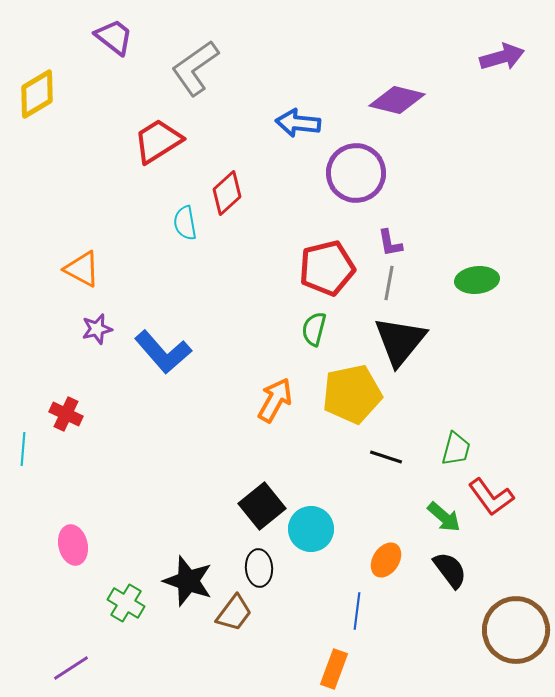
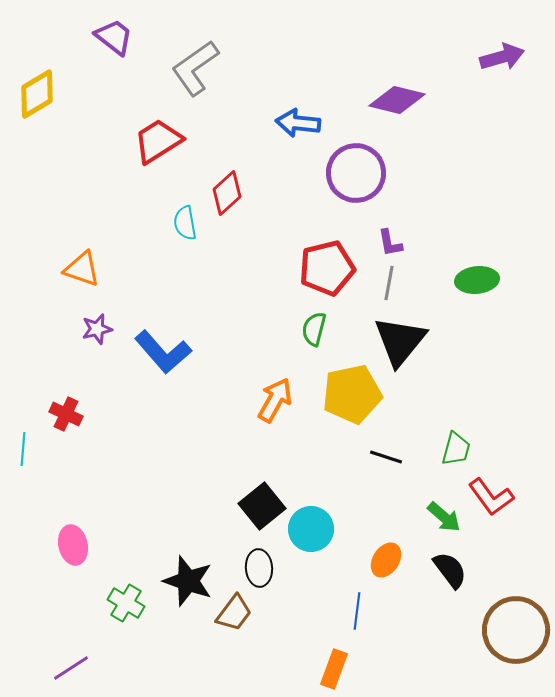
orange triangle: rotated 9 degrees counterclockwise
